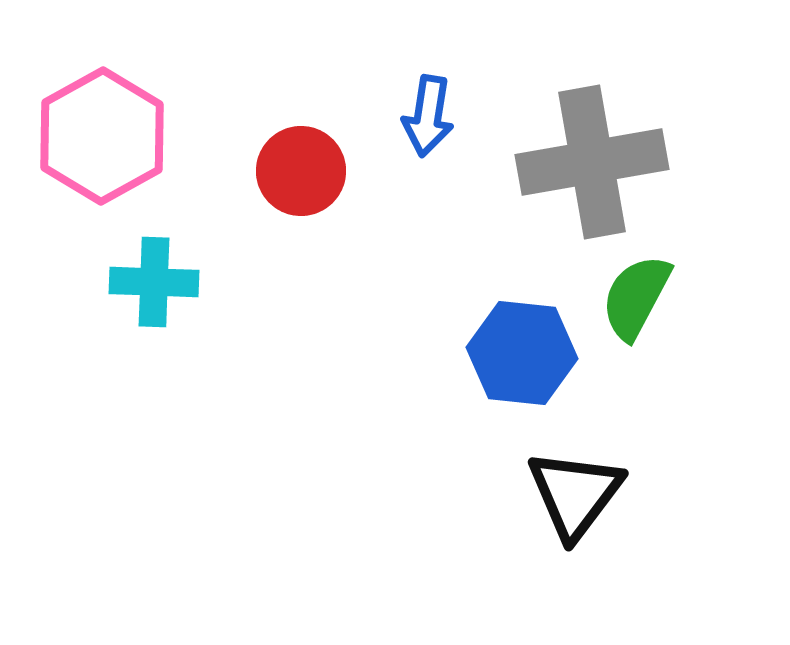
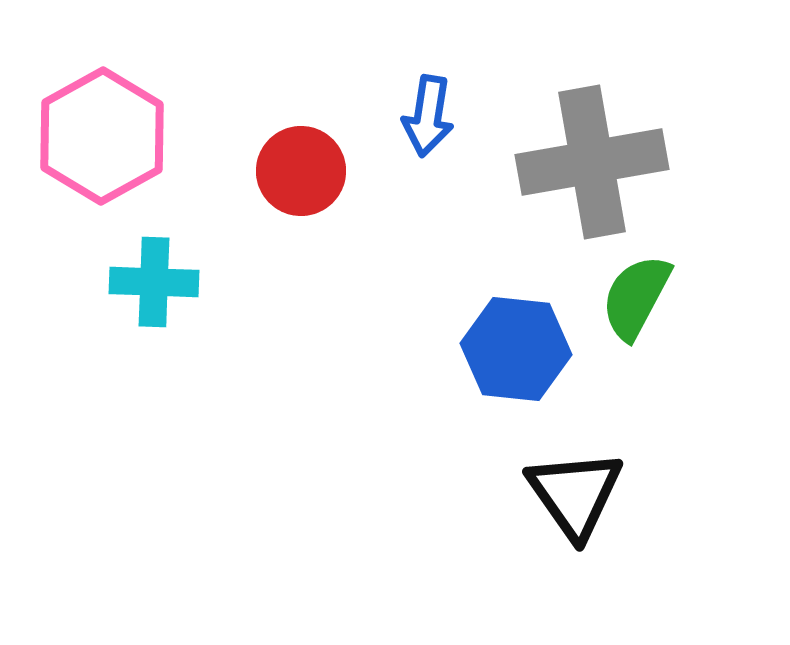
blue hexagon: moved 6 px left, 4 px up
black triangle: rotated 12 degrees counterclockwise
